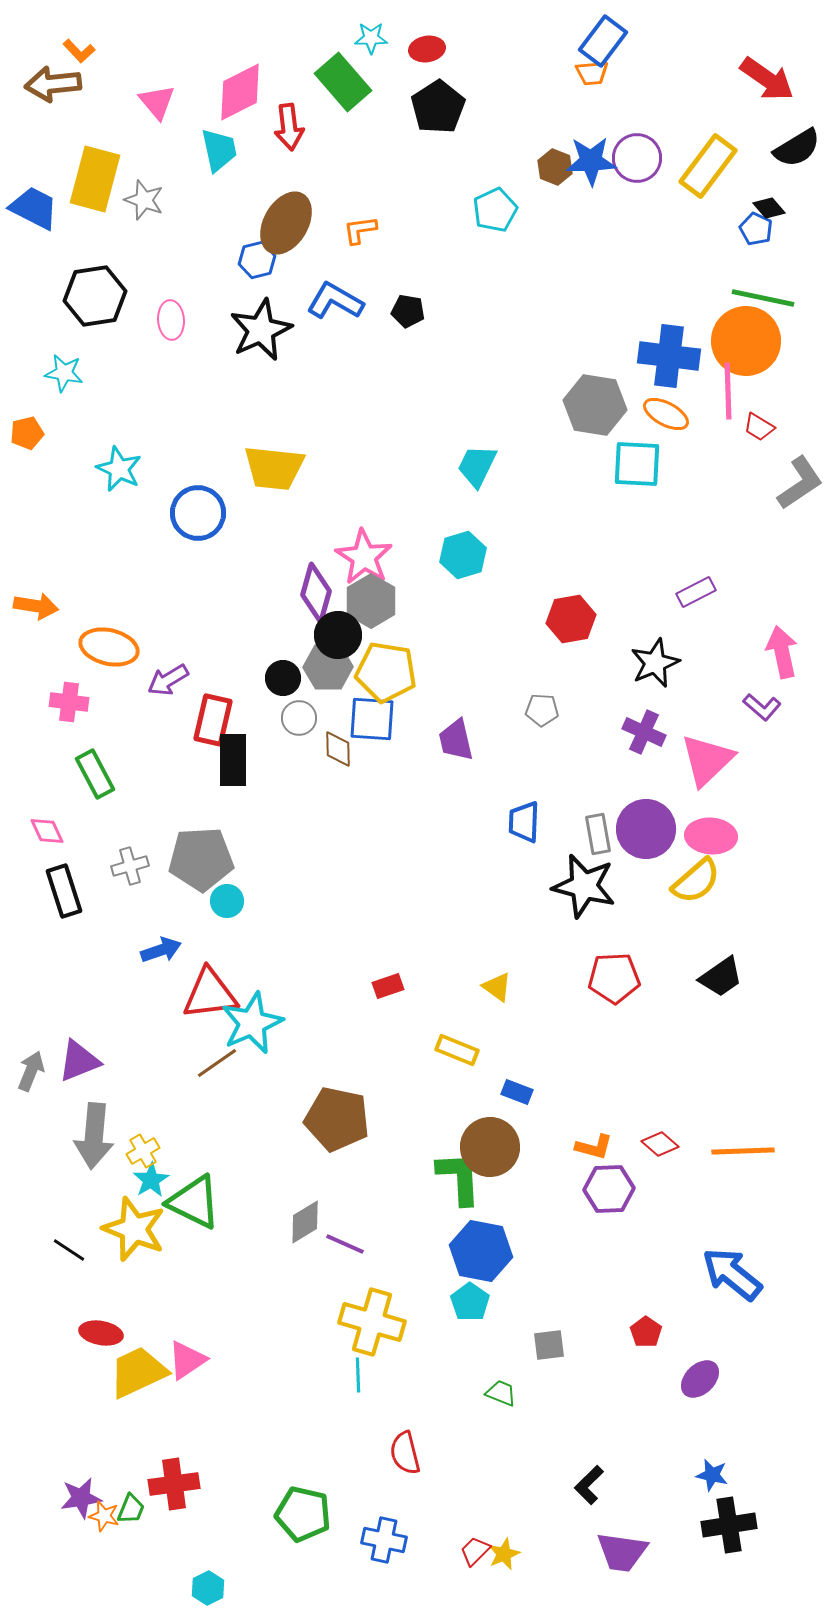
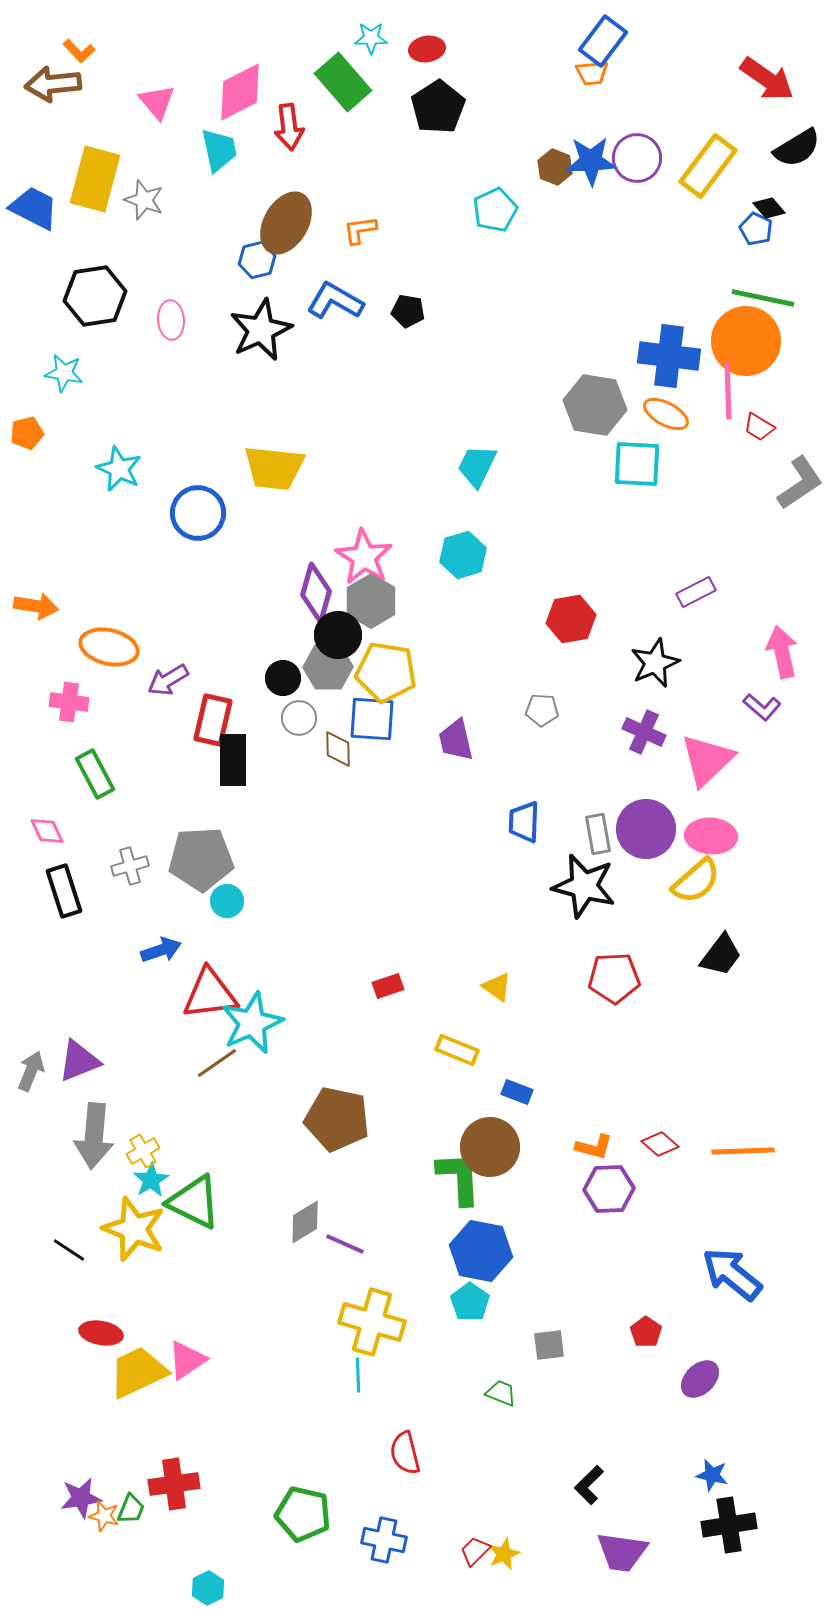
black trapezoid at (721, 977): moved 22 px up; rotated 18 degrees counterclockwise
